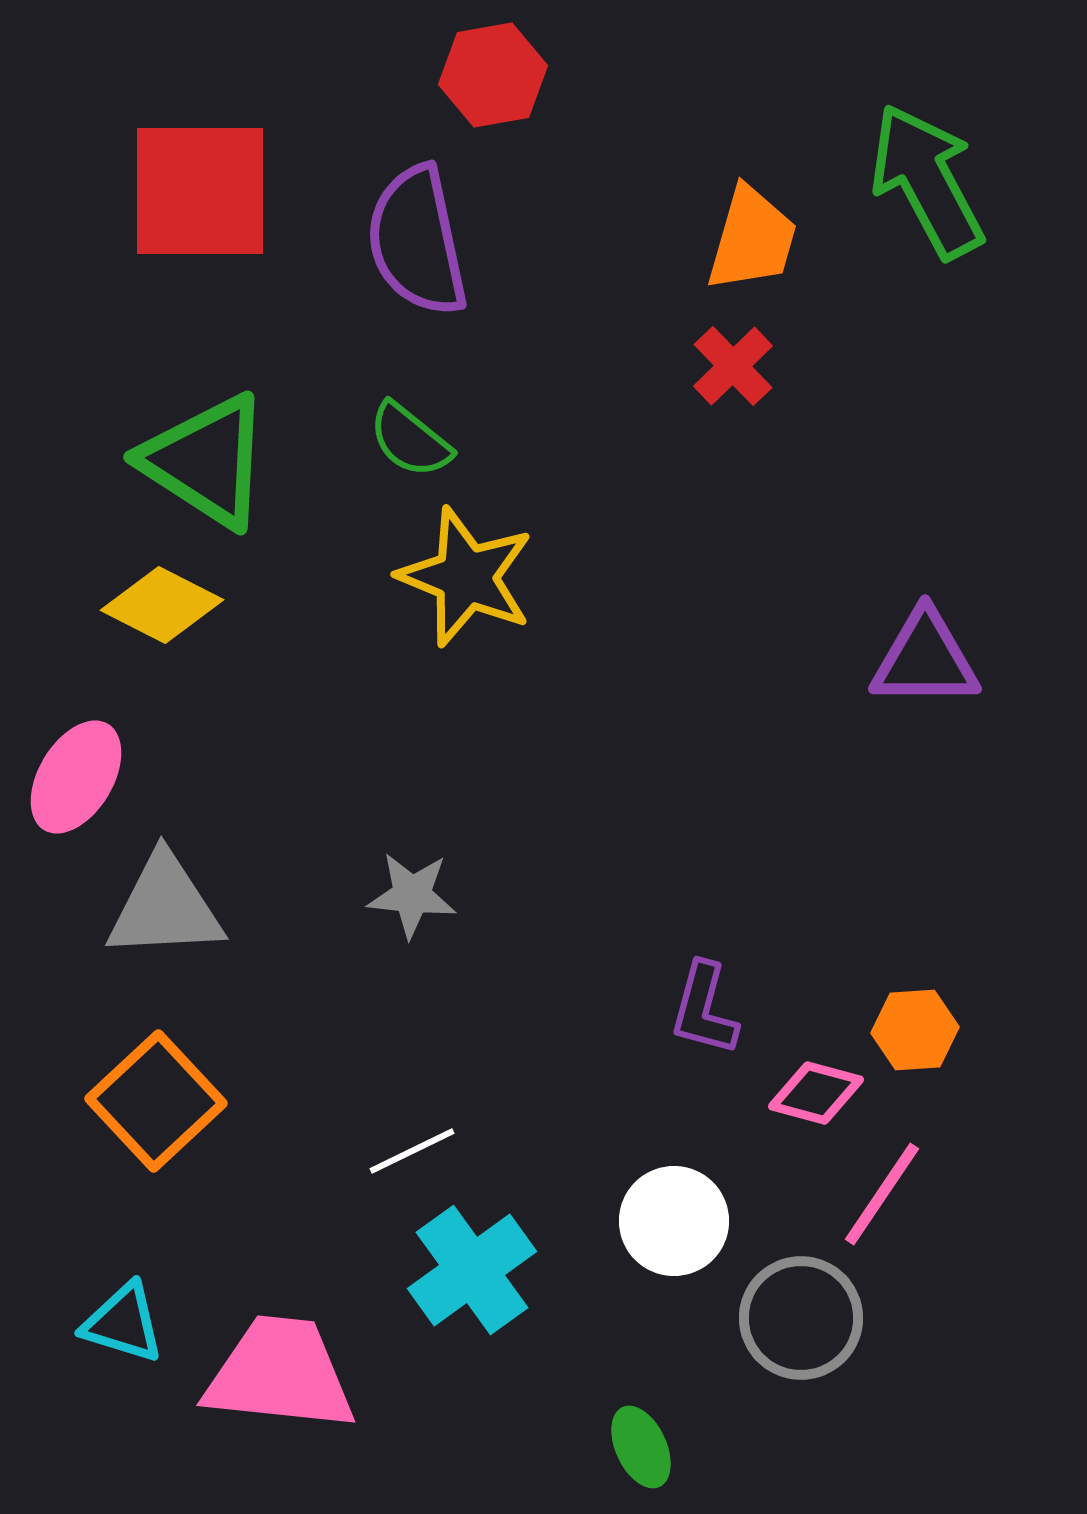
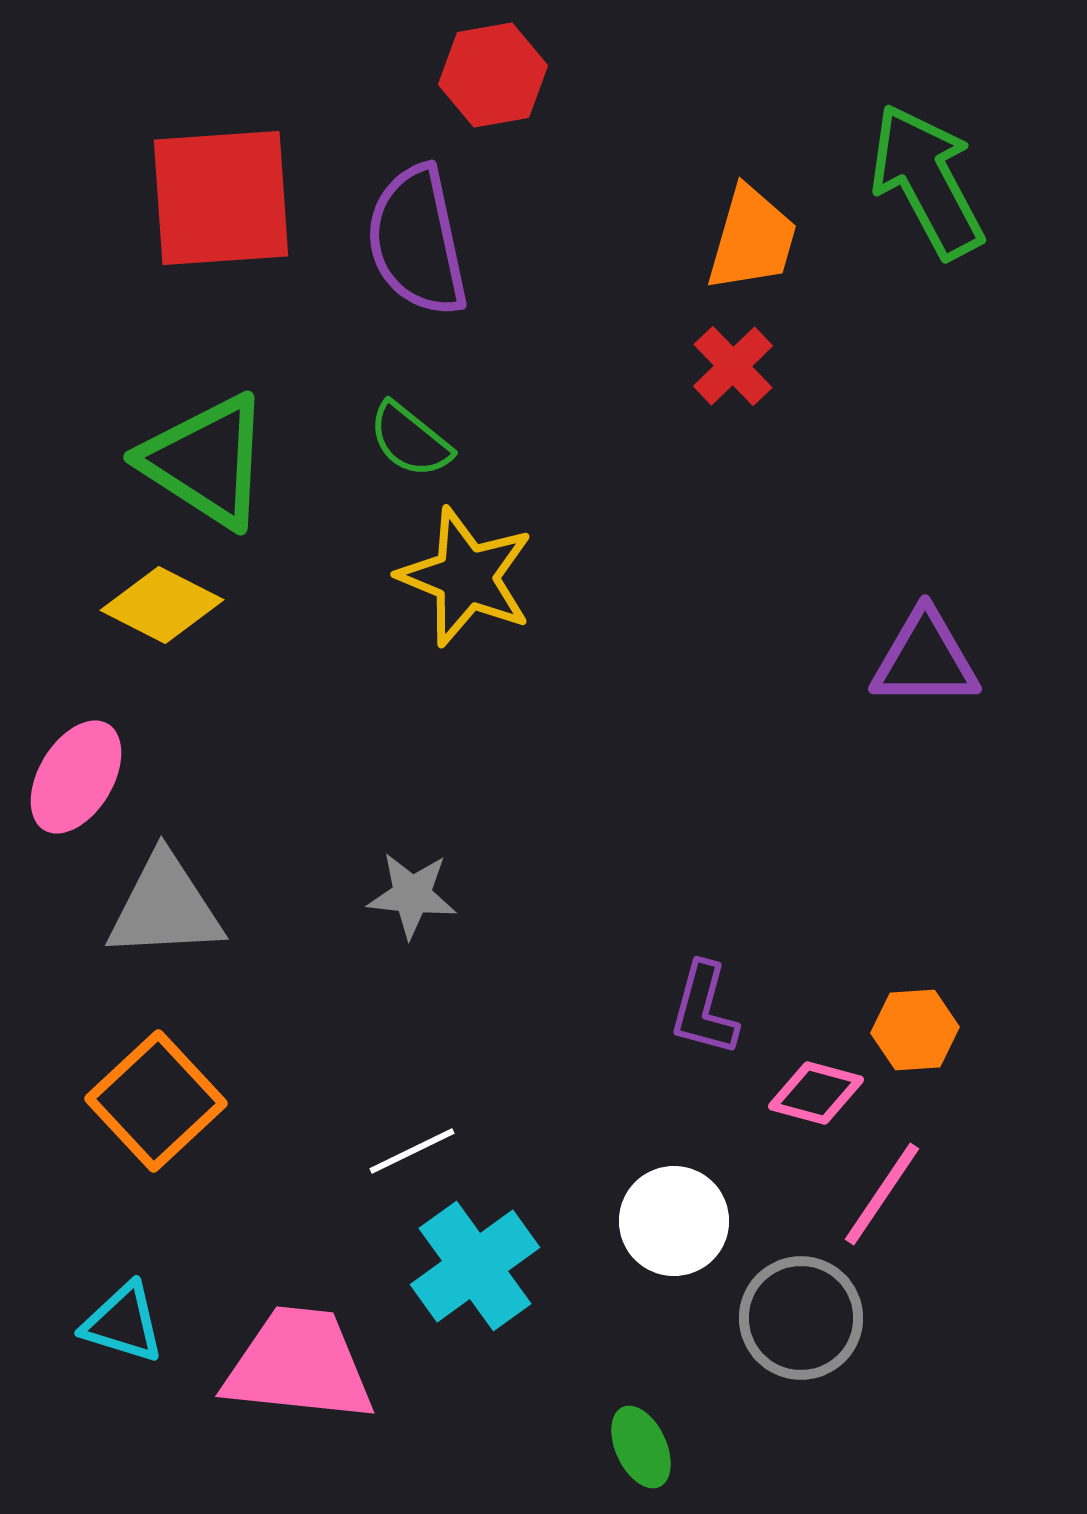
red square: moved 21 px right, 7 px down; rotated 4 degrees counterclockwise
cyan cross: moved 3 px right, 4 px up
pink trapezoid: moved 19 px right, 9 px up
